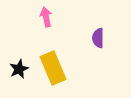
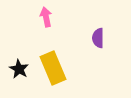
black star: rotated 18 degrees counterclockwise
